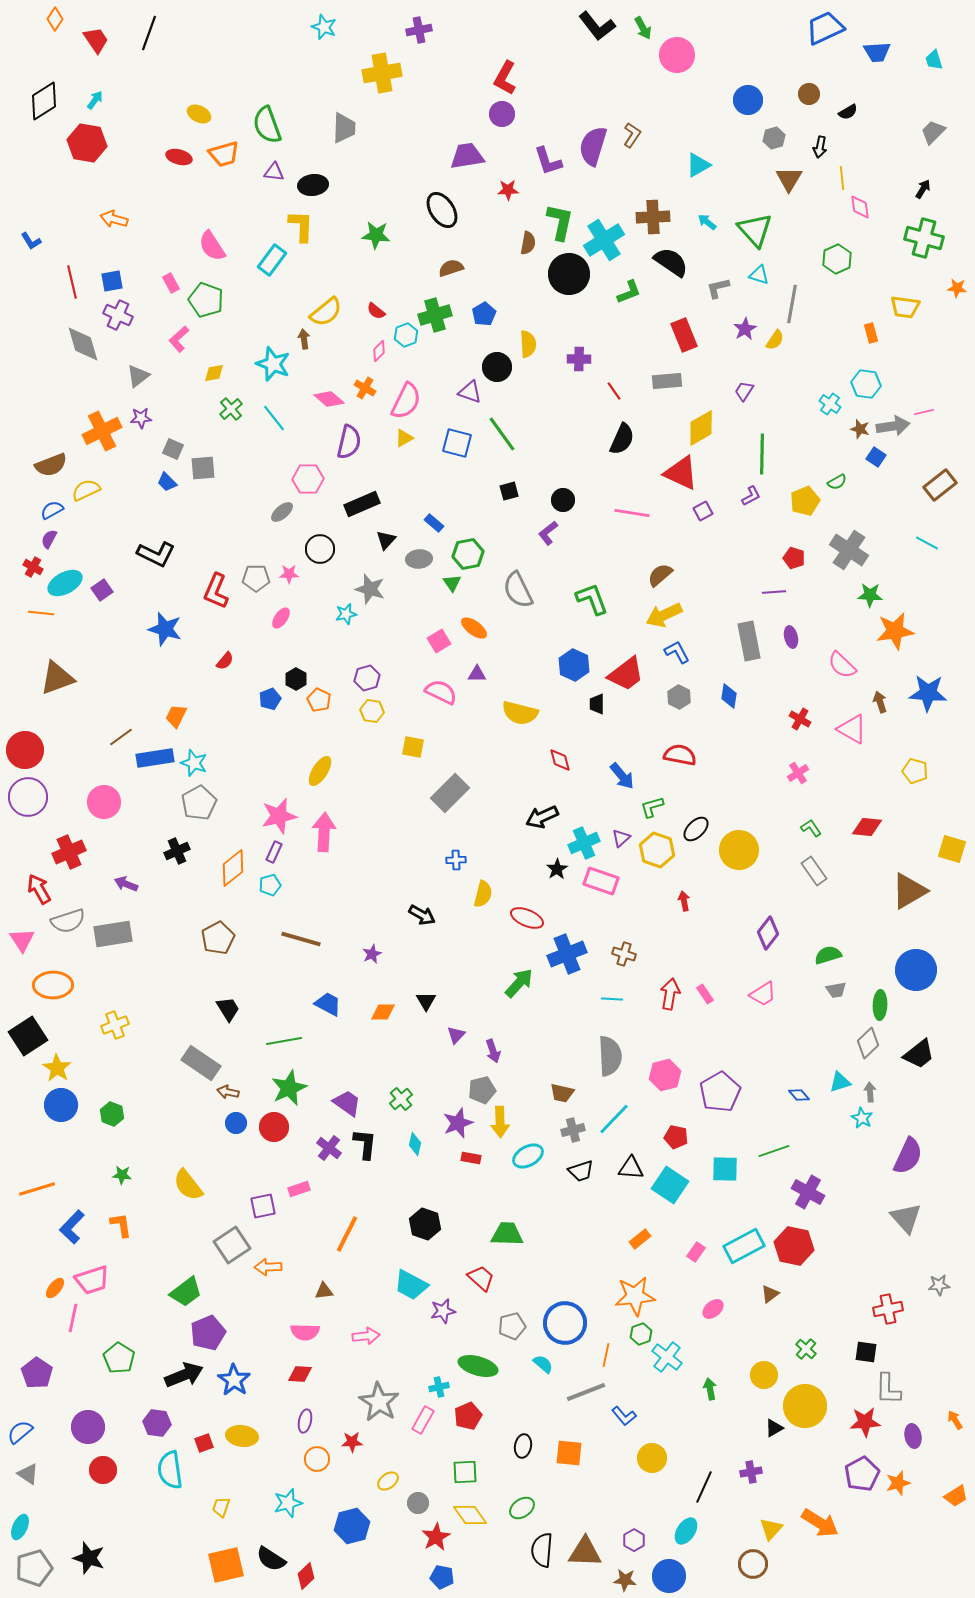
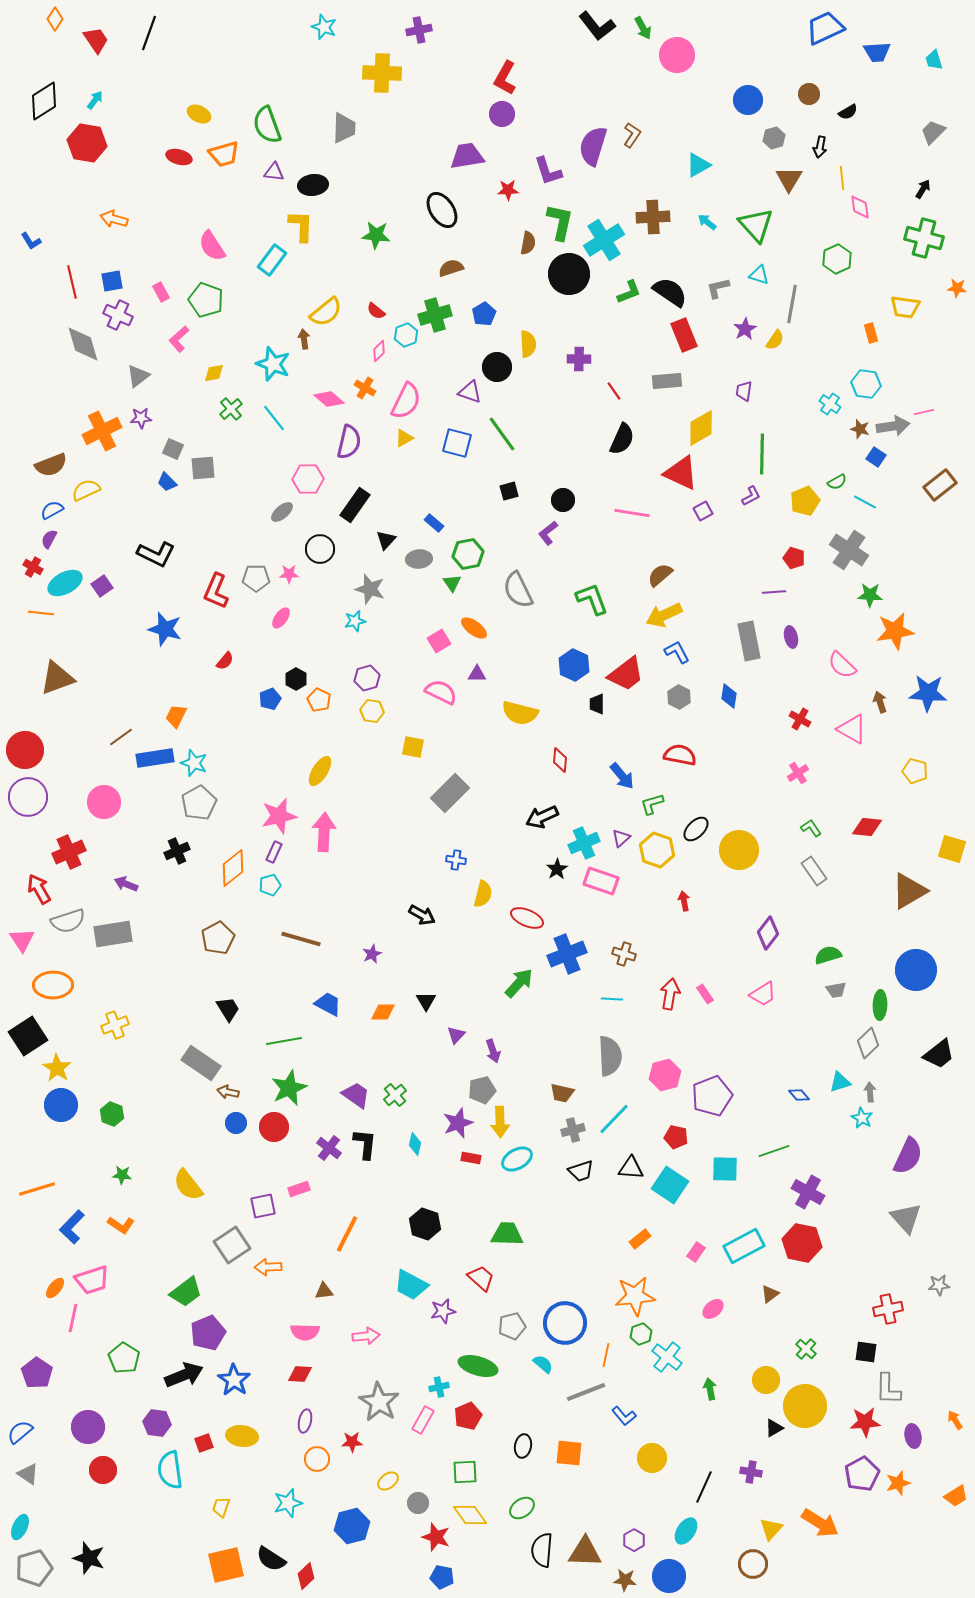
yellow cross at (382, 73): rotated 12 degrees clockwise
purple L-shape at (548, 161): moved 10 px down
green triangle at (755, 230): moved 1 px right, 5 px up
black semicircle at (671, 262): moved 1 px left, 30 px down
pink rectangle at (171, 283): moved 10 px left, 9 px down
purple trapezoid at (744, 391): rotated 25 degrees counterclockwise
black rectangle at (362, 504): moved 7 px left, 1 px down; rotated 32 degrees counterclockwise
cyan line at (927, 543): moved 62 px left, 41 px up
purple square at (102, 590): moved 4 px up
cyan star at (346, 614): moved 9 px right, 7 px down
red diamond at (560, 760): rotated 20 degrees clockwise
green L-shape at (652, 807): moved 3 px up
blue cross at (456, 860): rotated 12 degrees clockwise
black trapezoid at (919, 1054): moved 20 px right
purple pentagon at (720, 1092): moved 8 px left, 4 px down; rotated 9 degrees clockwise
green cross at (401, 1099): moved 6 px left, 4 px up
purple trapezoid at (347, 1103): moved 9 px right, 8 px up
cyan ellipse at (528, 1156): moved 11 px left, 3 px down
orange L-shape at (121, 1225): rotated 132 degrees clockwise
red hexagon at (794, 1246): moved 8 px right, 3 px up
green pentagon at (119, 1358): moved 5 px right
yellow circle at (764, 1375): moved 2 px right, 5 px down
purple cross at (751, 1472): rotated 20 degrees clockwise
red star at (436, 1537): rotated 24 degrees counterclockwise
